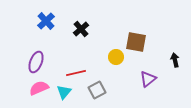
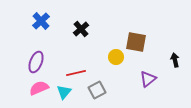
blue cross: moved 5 px left
